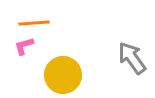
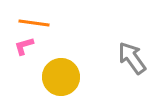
orange line: rotated 12 degrees clockwise
yellow circle: moved 2 px left, 2 px down
